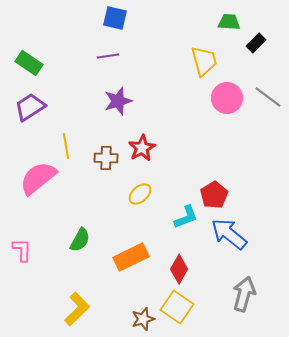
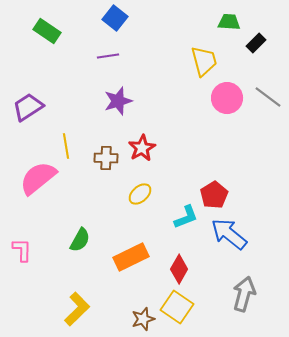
blue square: rotated 25 degrees clockwise
green rectangle: moved 18 px right, 32 px up
purple trapezoid: moved 2 px left
